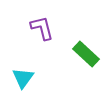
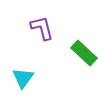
green rectangle: moved 2 px left, 1 px up
